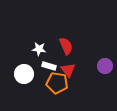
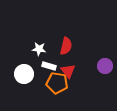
red semicircle: rotated 36 degrees clockwise
red triangle: moved 1 px down
